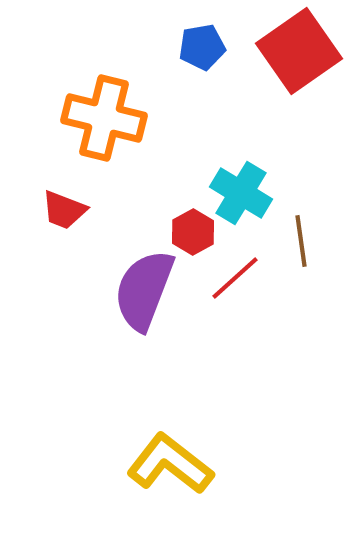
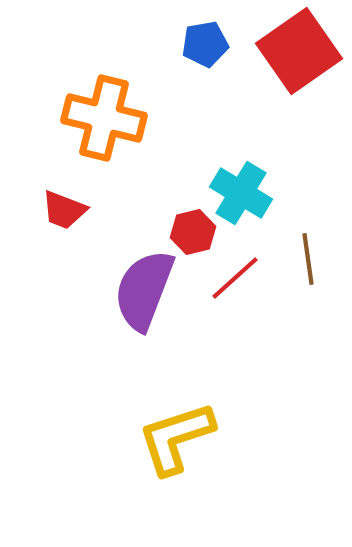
blue pentagon: moved 3 px right, 3 px up
red hexagon: rotated 15 degrees clockwise
brown line: moved 7 px right, 18 px down
yellow L-shape: moved 6 px right, 26 px up; rotated 56 degrees counterclockwise
